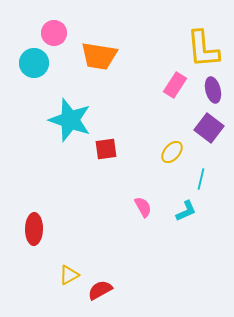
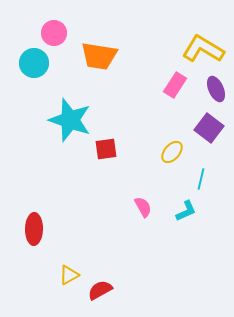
yellow L-shape: rotated 126 degrees clockwise
purple ellipse: moved 3 px right, 1 px up; rotated 10 degrees counterclockwise
